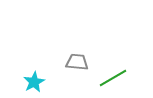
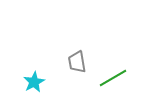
gray trapezoid: rotated 105 degrees counterclockwise
